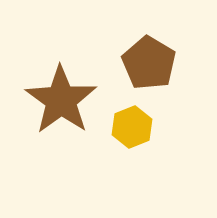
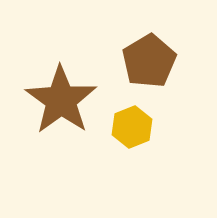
brown pentagon: moved 2 px up; rotated 10 degrees clockwise
